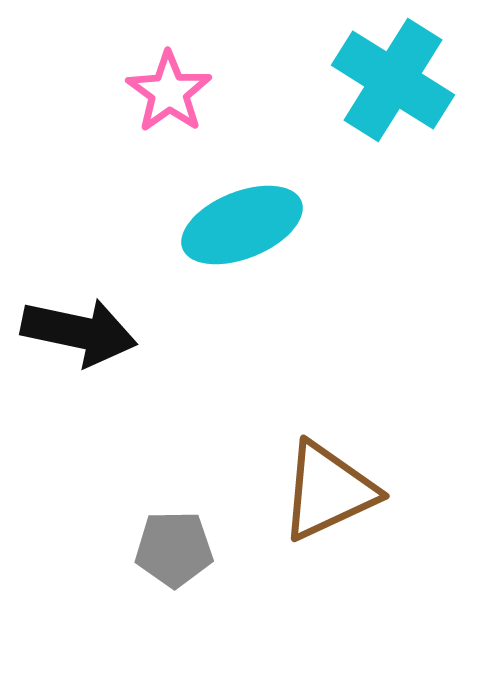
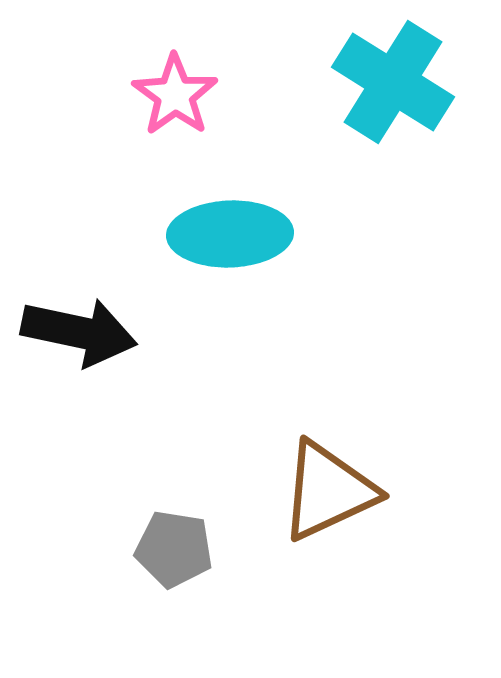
cyan cross: moved 2 px down
pink star: moved 6 px right, 3 px down
cyan ellipse: moved 12 px left, 9 px down; rotated 20 degrees clockwise
gray pentagon: rotated 10 degrees clockwise
